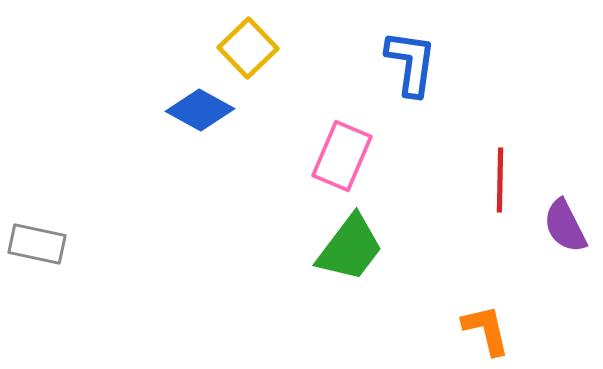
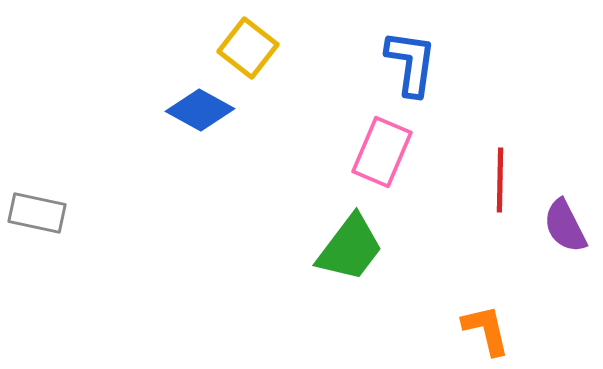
yellow square: rotated 8 degrees counterclockwise
pink rectangle: moved 40 px right, 4 px up
gray rectangle: moved 31 px up
